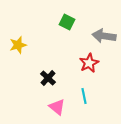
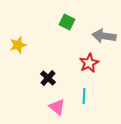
cyan line: rotated 14 degrees clockwise
